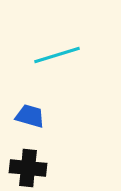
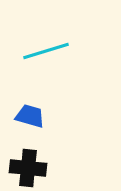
cyan line: moved 11 px left, 4 px up
